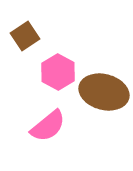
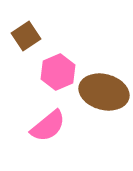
brown square: moved 1 px right
pink hexagon: rotated 8 degrees clockwise
